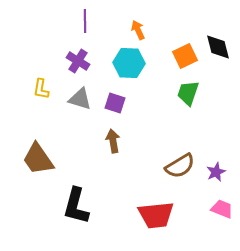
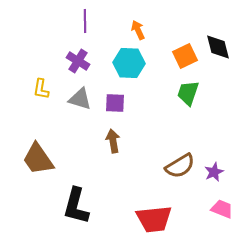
purple square: rotated 15 degrees counterclockwise
purple star: moved 2 px left
red trapezoid: moved 2 px left, 4 px down
